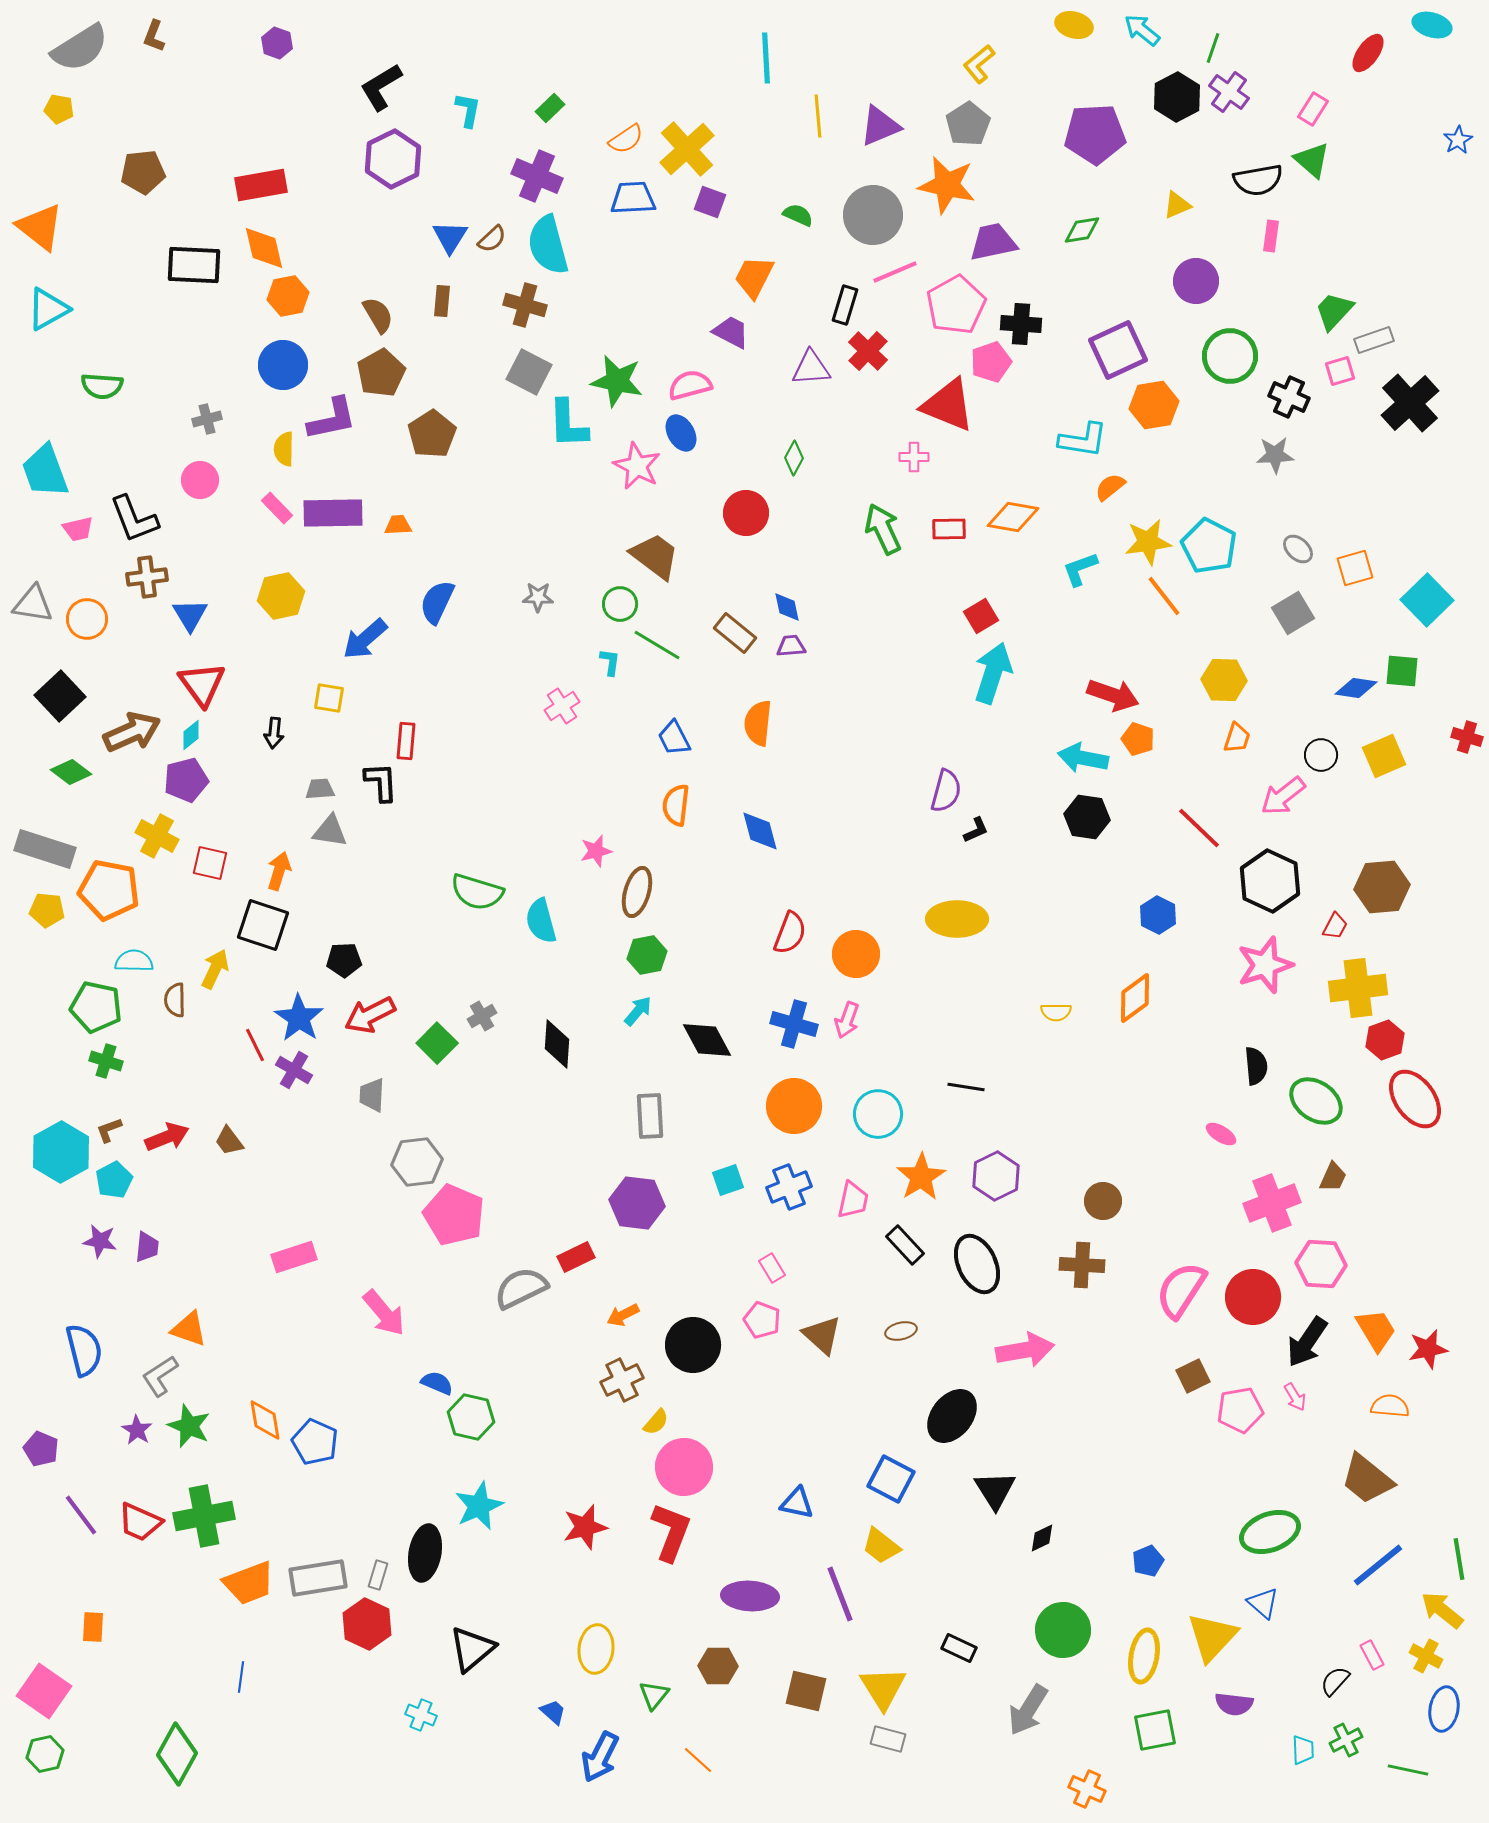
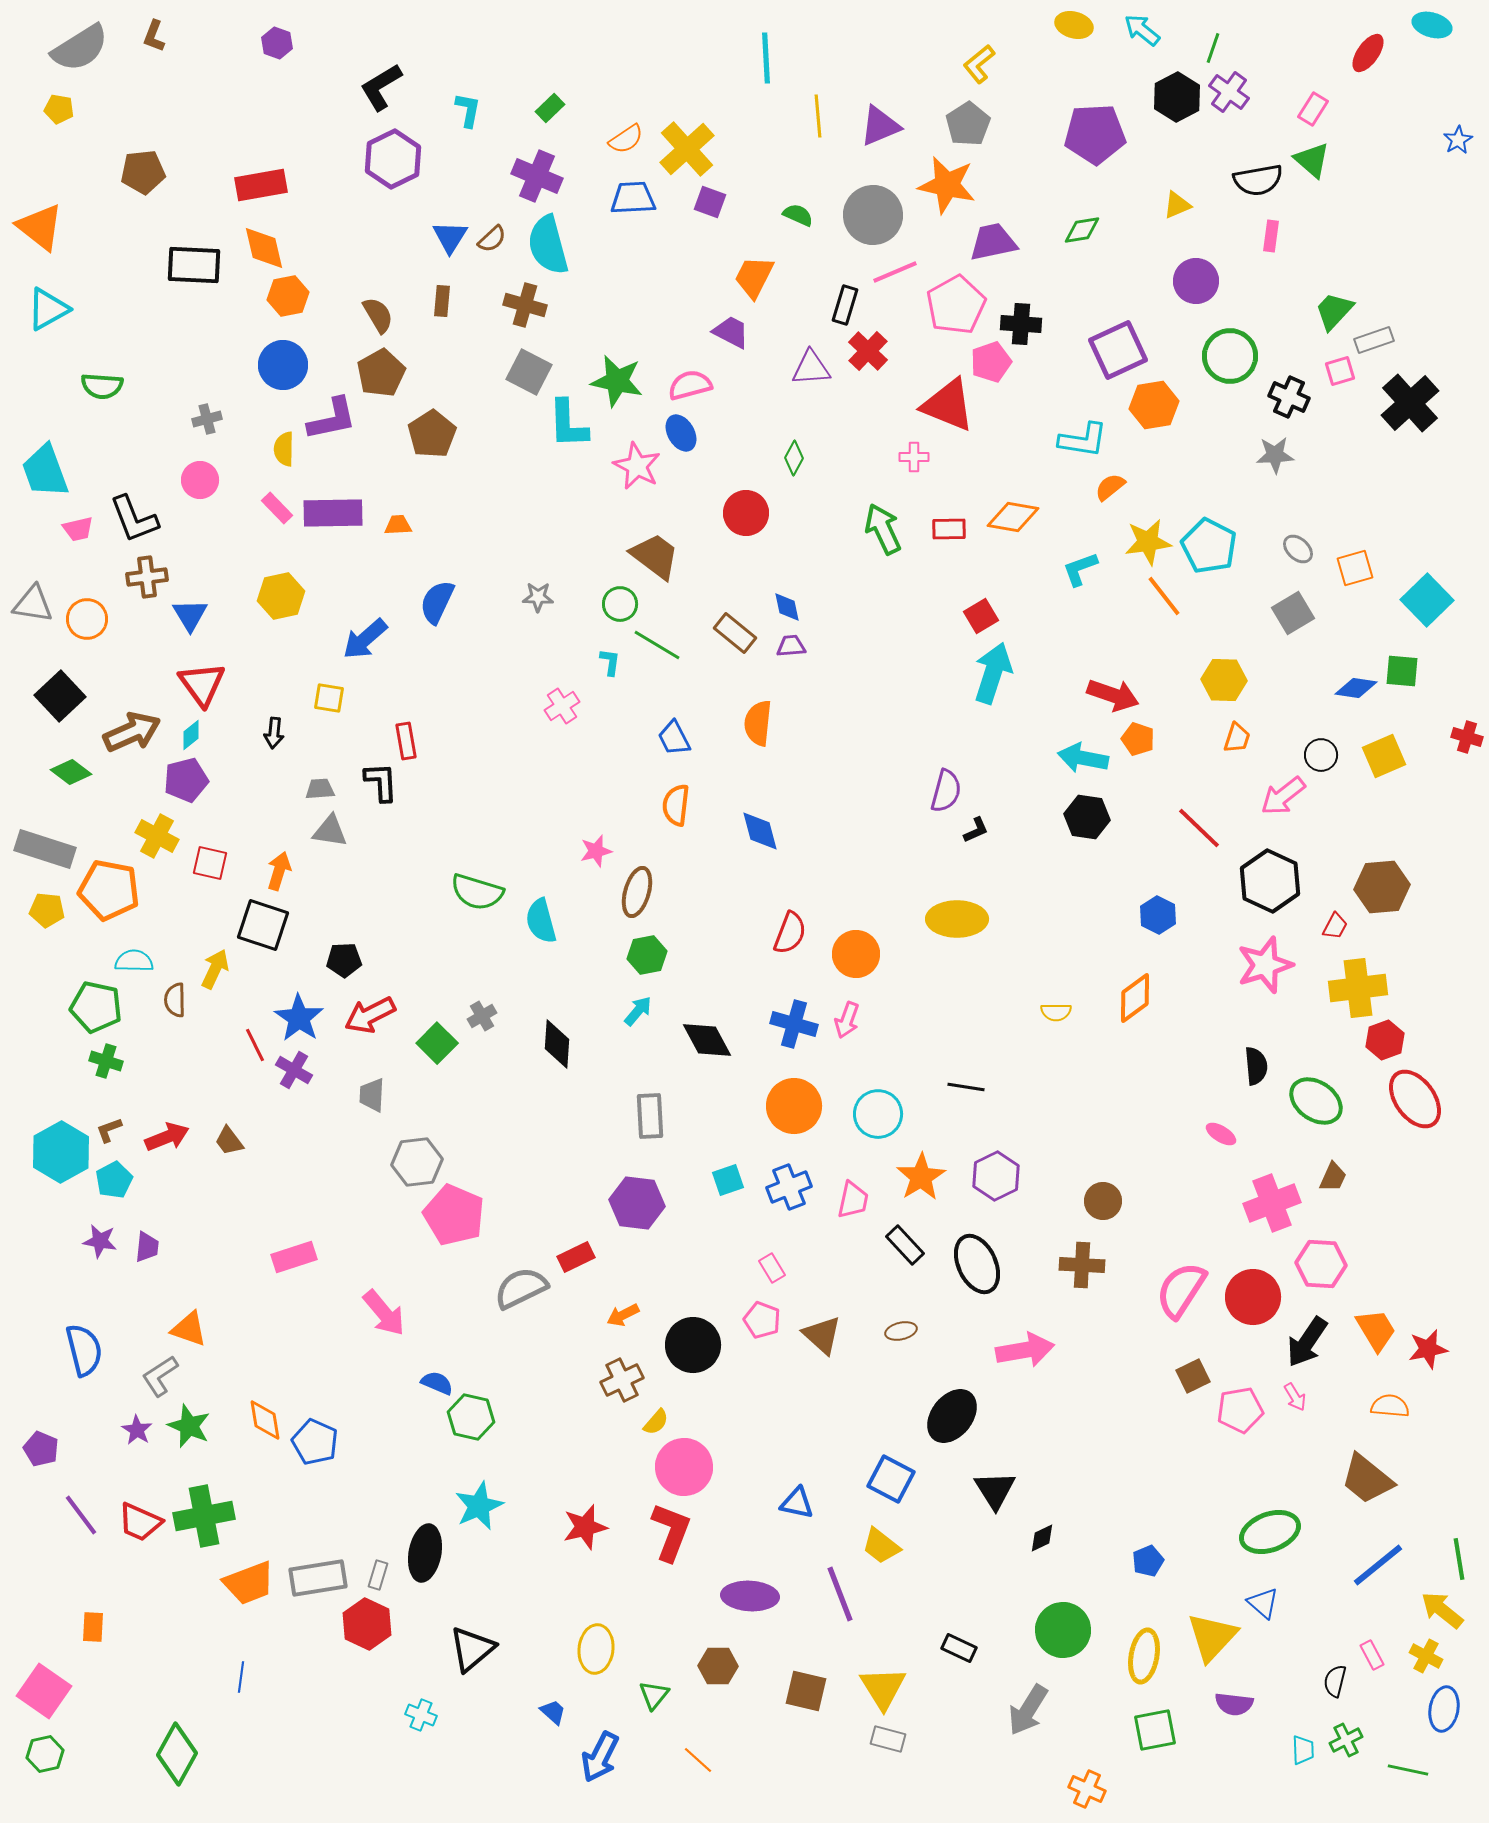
red rectangle at (406, 741): rotated 15 degrees counterclockwise
black semicircle at (1335, 1681): rotated 28 degrees counterclockwise
